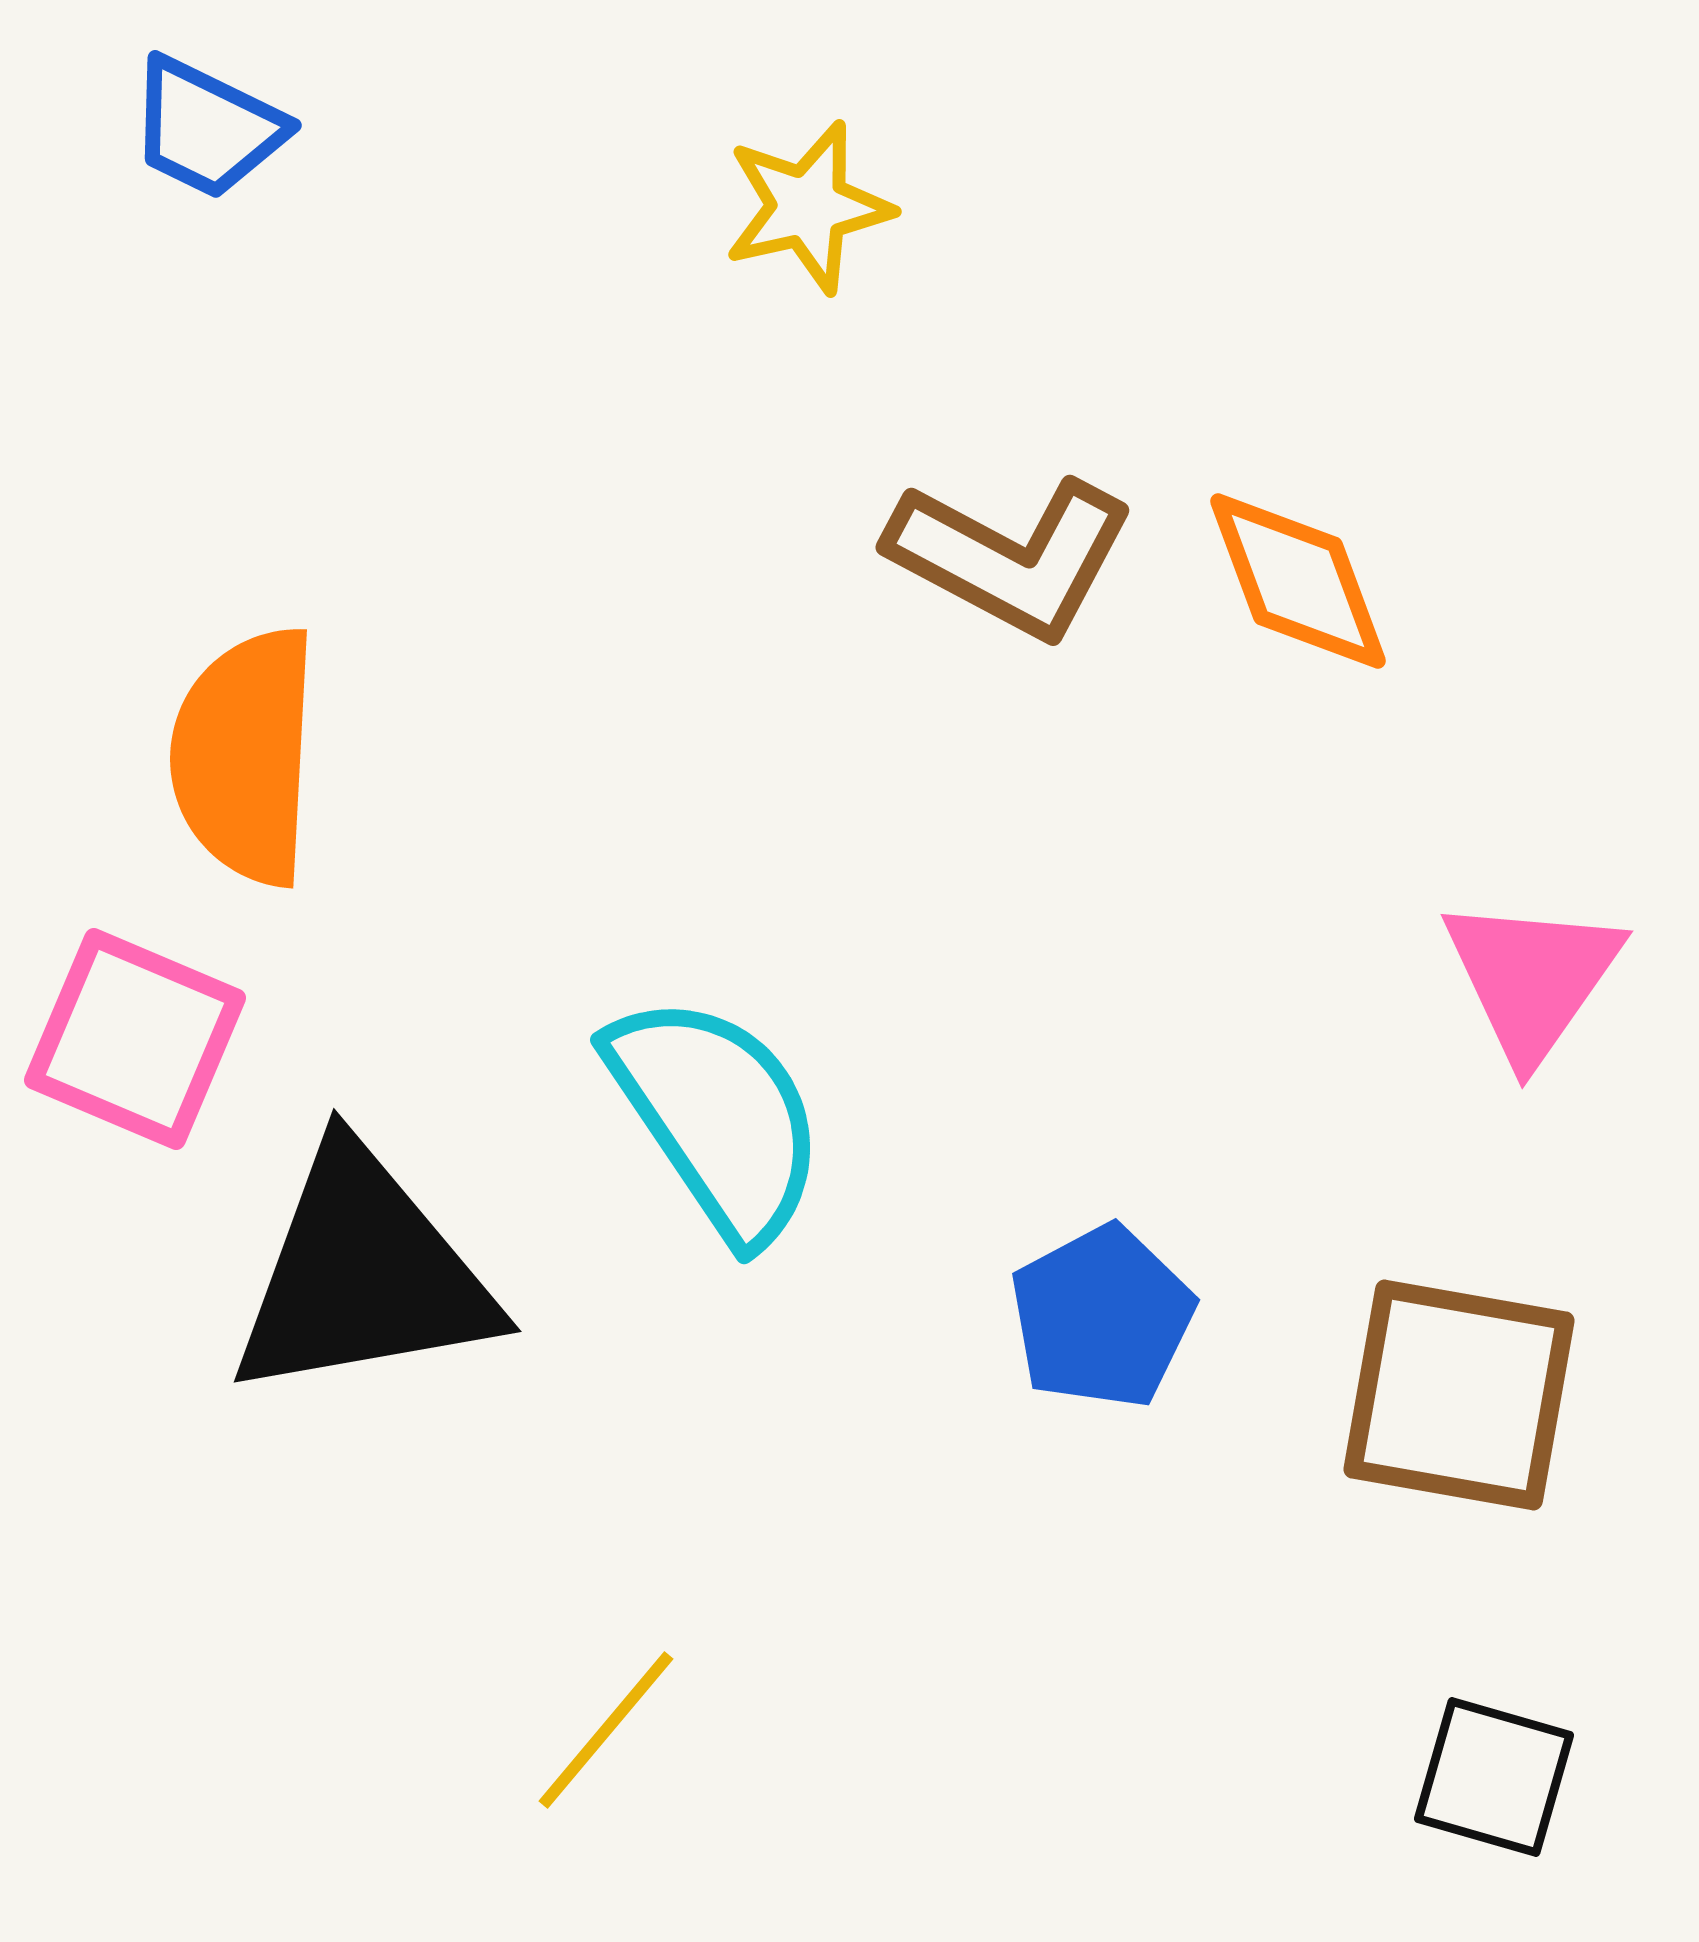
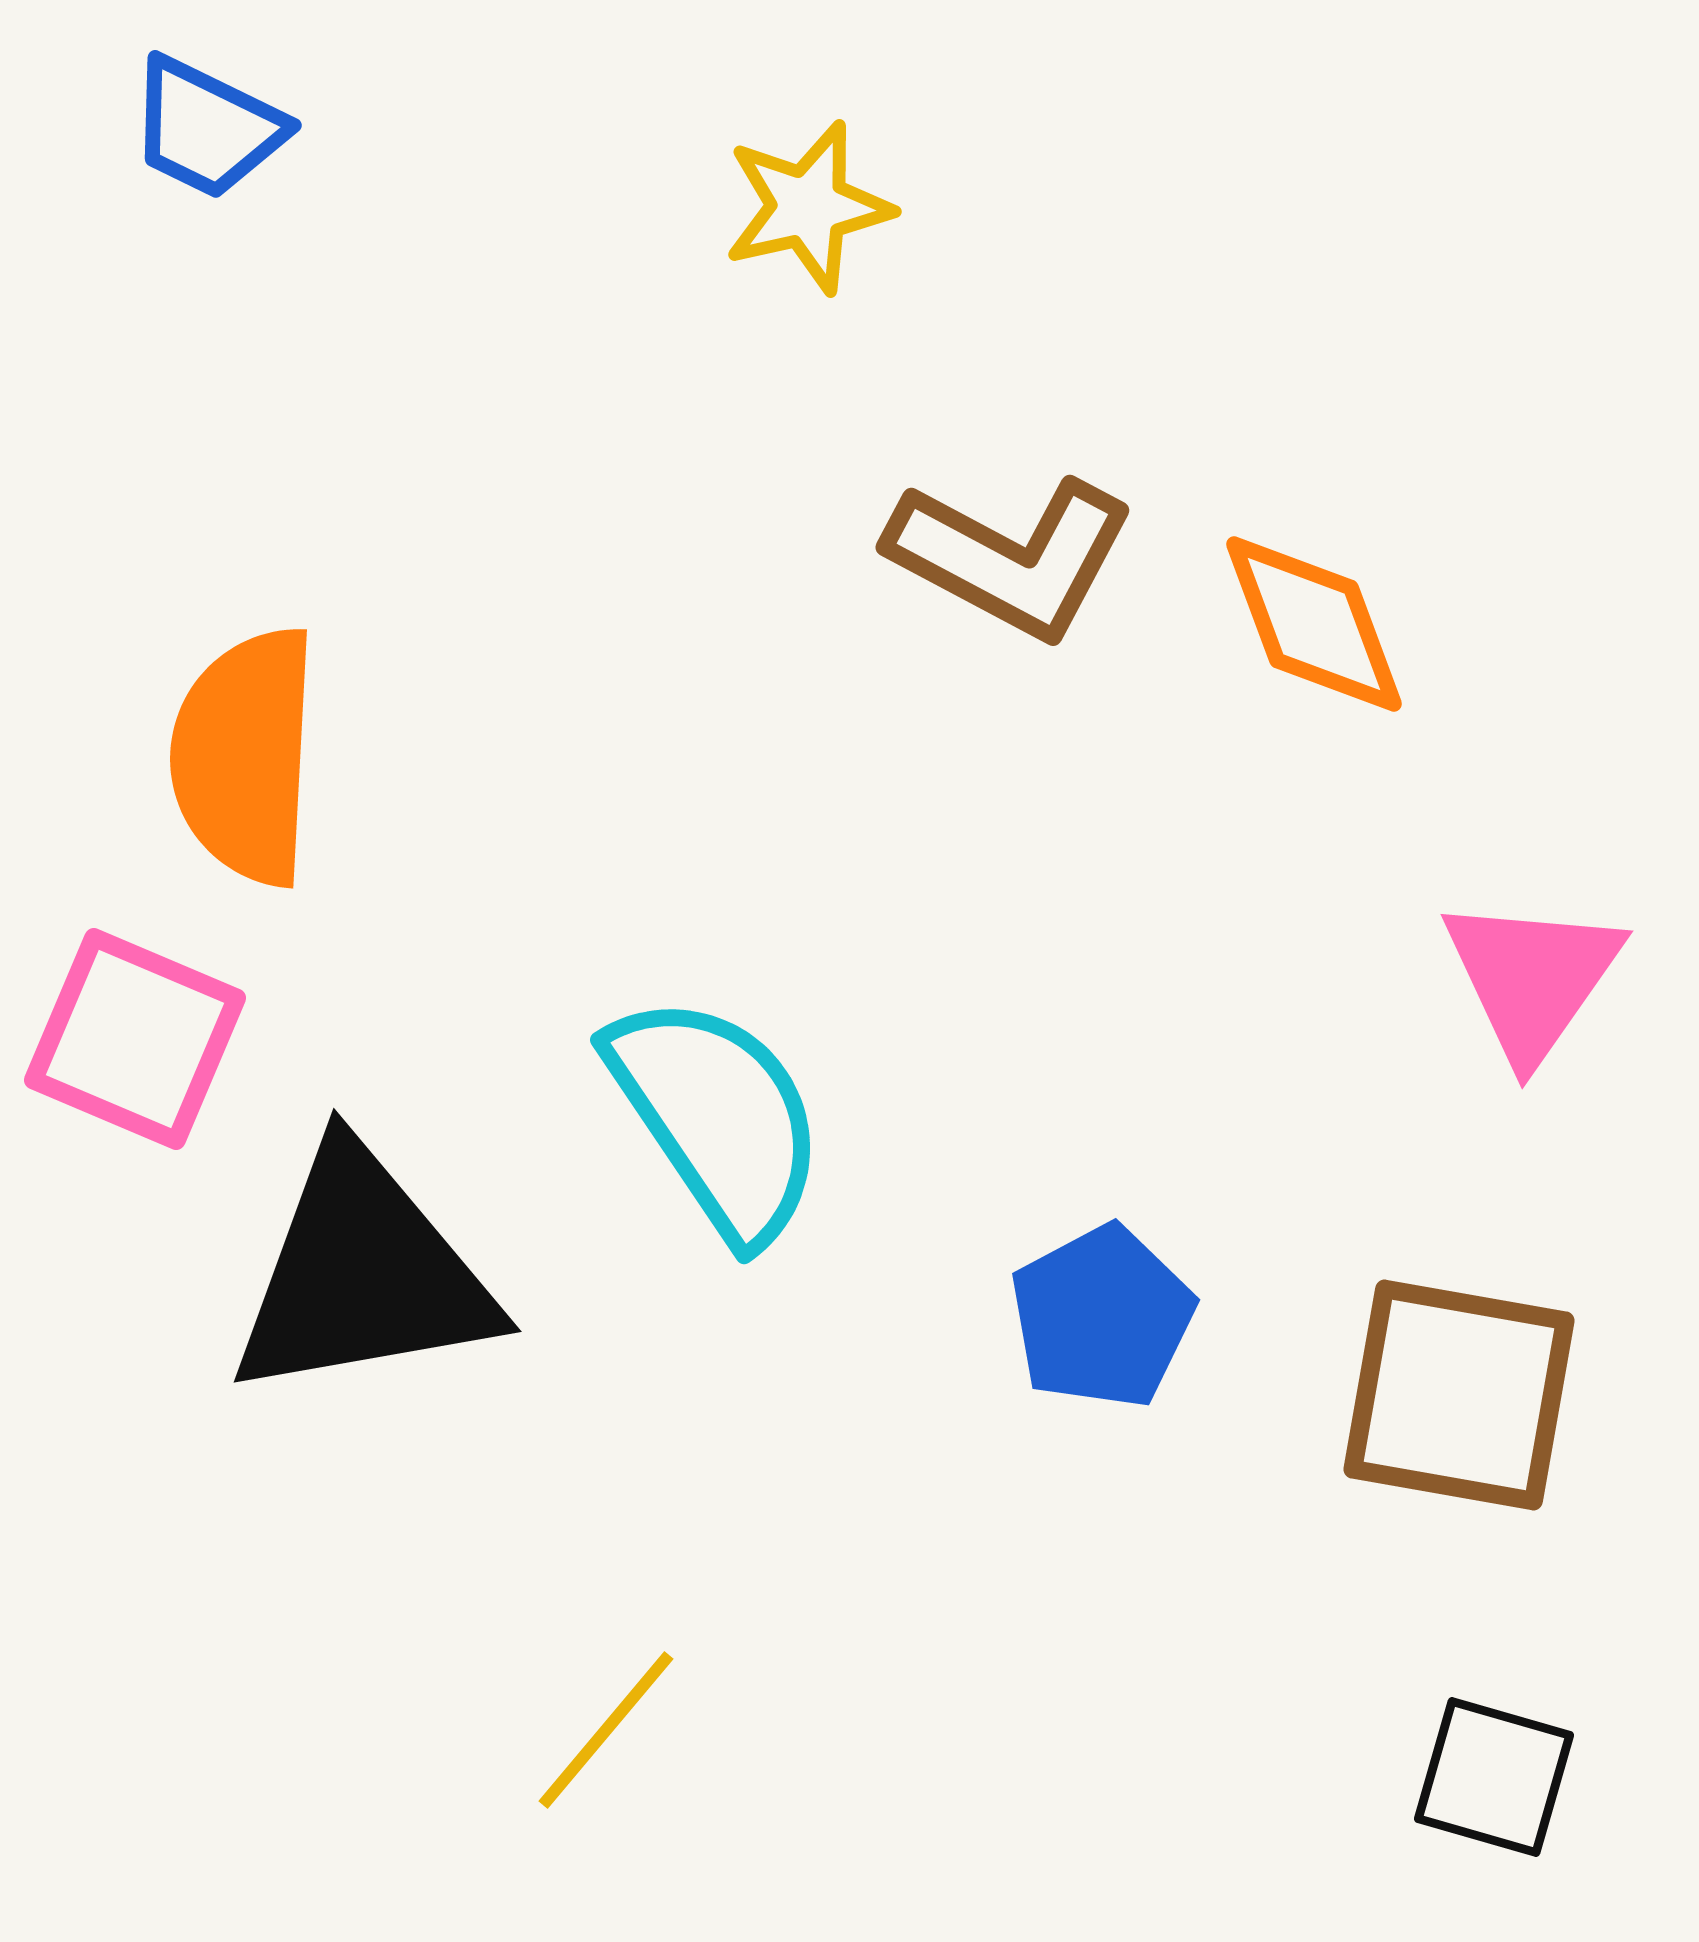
orange diamond: moved 16 px right, 43 px down
